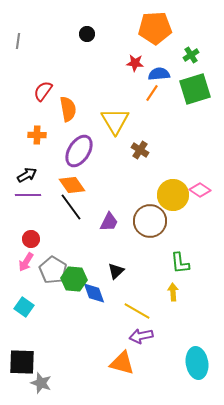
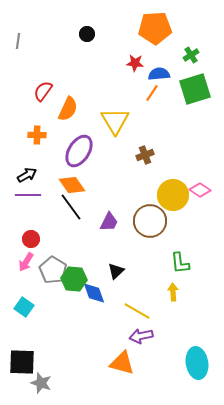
orange semicircle: rotated 35 degrees clockwise
brown cross: moved 5 px right, 5 px down; rotated 36 degrees clockwise
